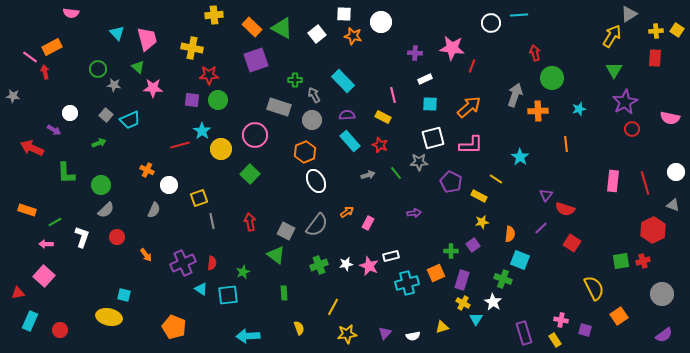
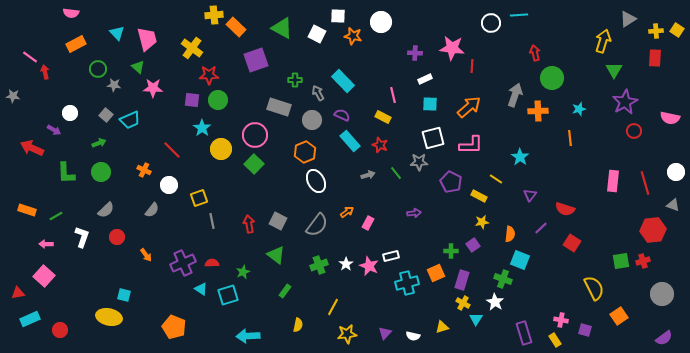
white square at (344, 14): moved 6 px left, 2 px down
gray triangle at (629, 14): moved 1 px left, 5 px down
orange rectangle at (252, 27): moved 16 px left
white square at (317, 34): rotated 24 degrees counterclockwise
yellow arrow at (612, 36): moved 9 px left, 5 px down; rotated 15 degrees counterclockwise
orange rectangle at (52, 47): moved 24 px right, 3 px up
yellow cross at (192, 48): rotated 25 degrees clockwise
red line at (472, 66): rotated 16 degrees counterclockwise
gray arrow at (314, 95): moved 4 px right, 2 px up
purple semicircle at (347, 115): moved 5 px left; rotated 28 degrees clockwise
red circle at (632, 129): moved 2 px right, 2 px down
cyan star at (202, 131): moved 3 px up
orange line at (566, 144): moved 4 px right, 6 px up
red line at (180, 145): moved 8 px left, 5 px down; rotated 60 degrees clockwise
orange cross at (147, 170): moved 3 px left
green square at (250, 174): moved 4 px right, 10 px up
green circle at (101, 185): moved 13 px up
purple triangle at (546, 195): moved 16 px left
gray semicircle at (154, 210): moved 2 px left; rotated 14 degrees clockwise
green line at (55, 222): moved 1 px right, 6 px up
red arrow at (250, 222): moved 1 px left, 2 px down
red hexagon at (653, 230): rotated 20 degrees clockwise
gray square at (286, 231): moved 8 px left, 10 px up
red semicircle at (212, 263): rotated 96 degrees counterclockwise
white star at (346, 264): rotated 24 degrees counterclockwise
green rectangle at (284, 293): moved 1 px right, 2 px up; rotated 40 degrees clockwise
cyan square at (228, 295): rotated 10 degrees counterclockwise
white star at (493, 302): moved 2 px right
cyan rectangle at (30, 321): moved 2 px up; rotated 42 degrees clockwise
yellow semicircle at (299, 328): moved 1 px left, 3 px up; rotated 32 degrees clockwise
purple semicircle at (664, 335): moved 3 px down
white semicircle at (413, 336): rotated 24 degrees clockwise
